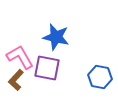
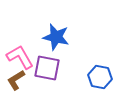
brown L-shape: rotated 15 degrees clockwise
